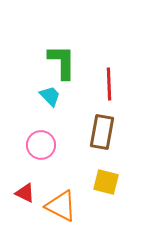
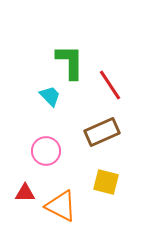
green L-shape: moved 8 px right
red line: moved 1 px right, 1 px down; rotated 32 degrees counterclockwise
brown rectangle: rotated 56 degrees clockwise
pink circle: moved 5 px right, 6 px down
red triangle: rotated 25 degrees counterclockwise
